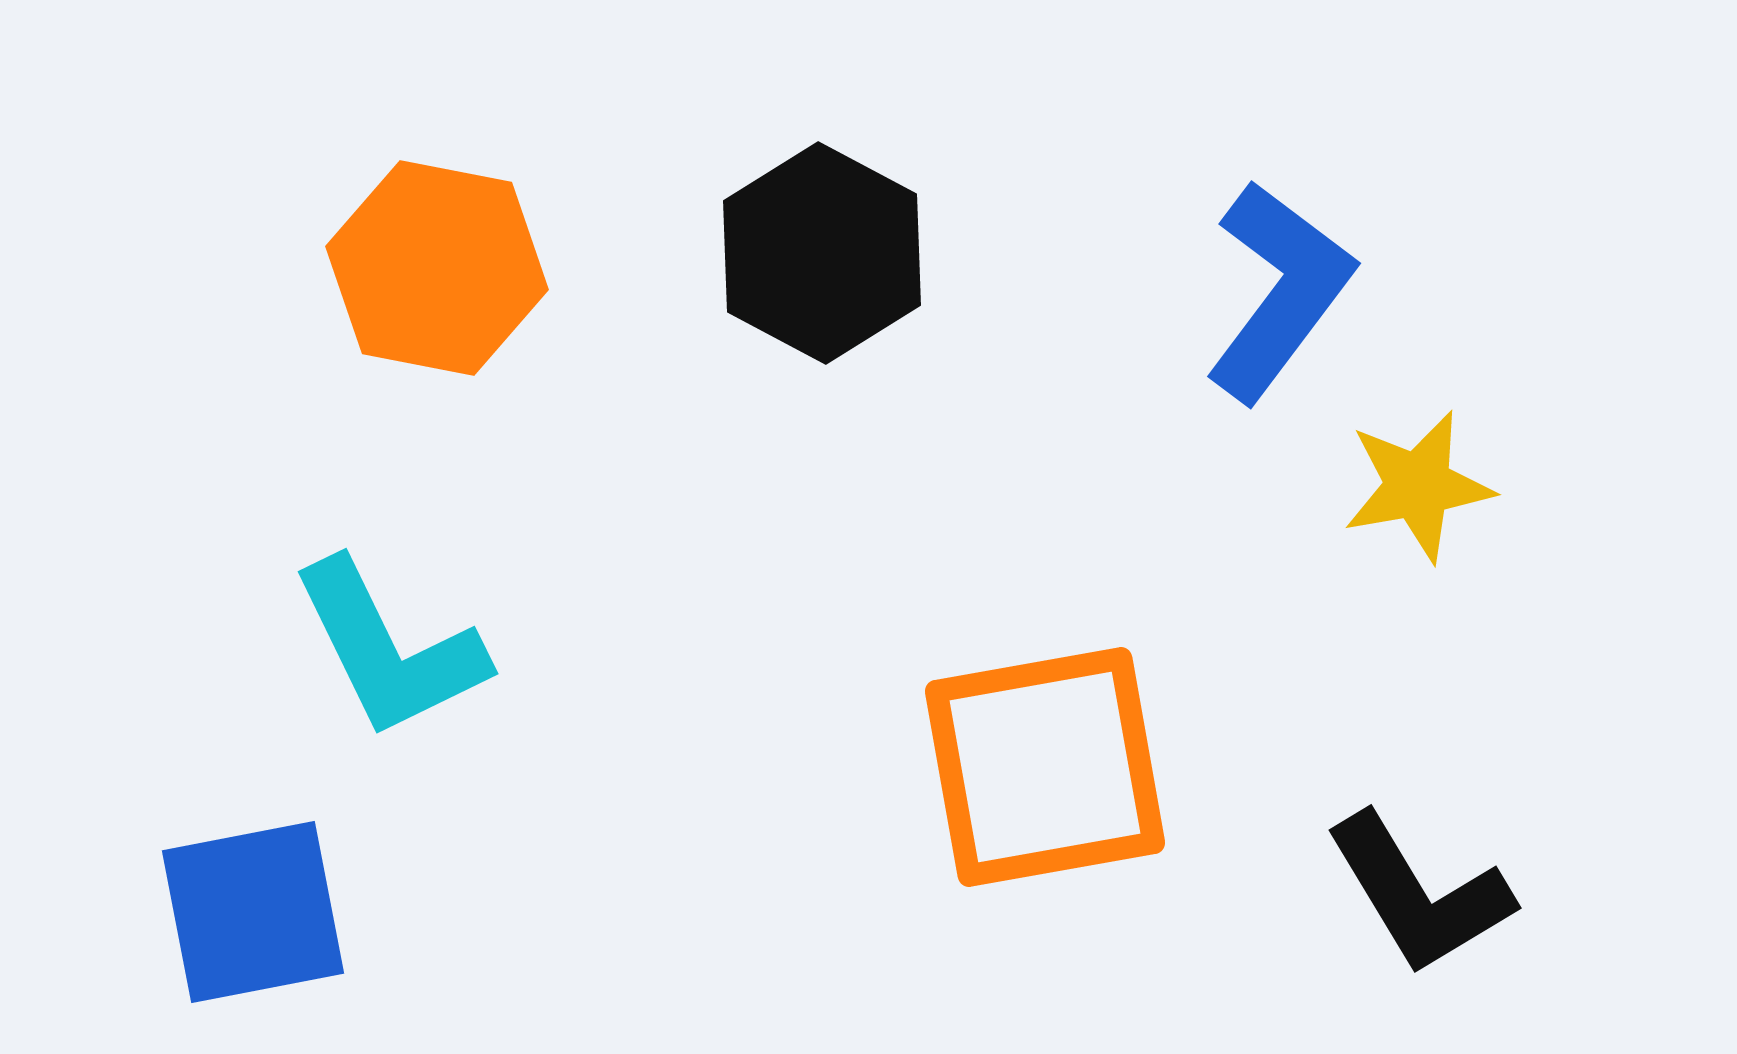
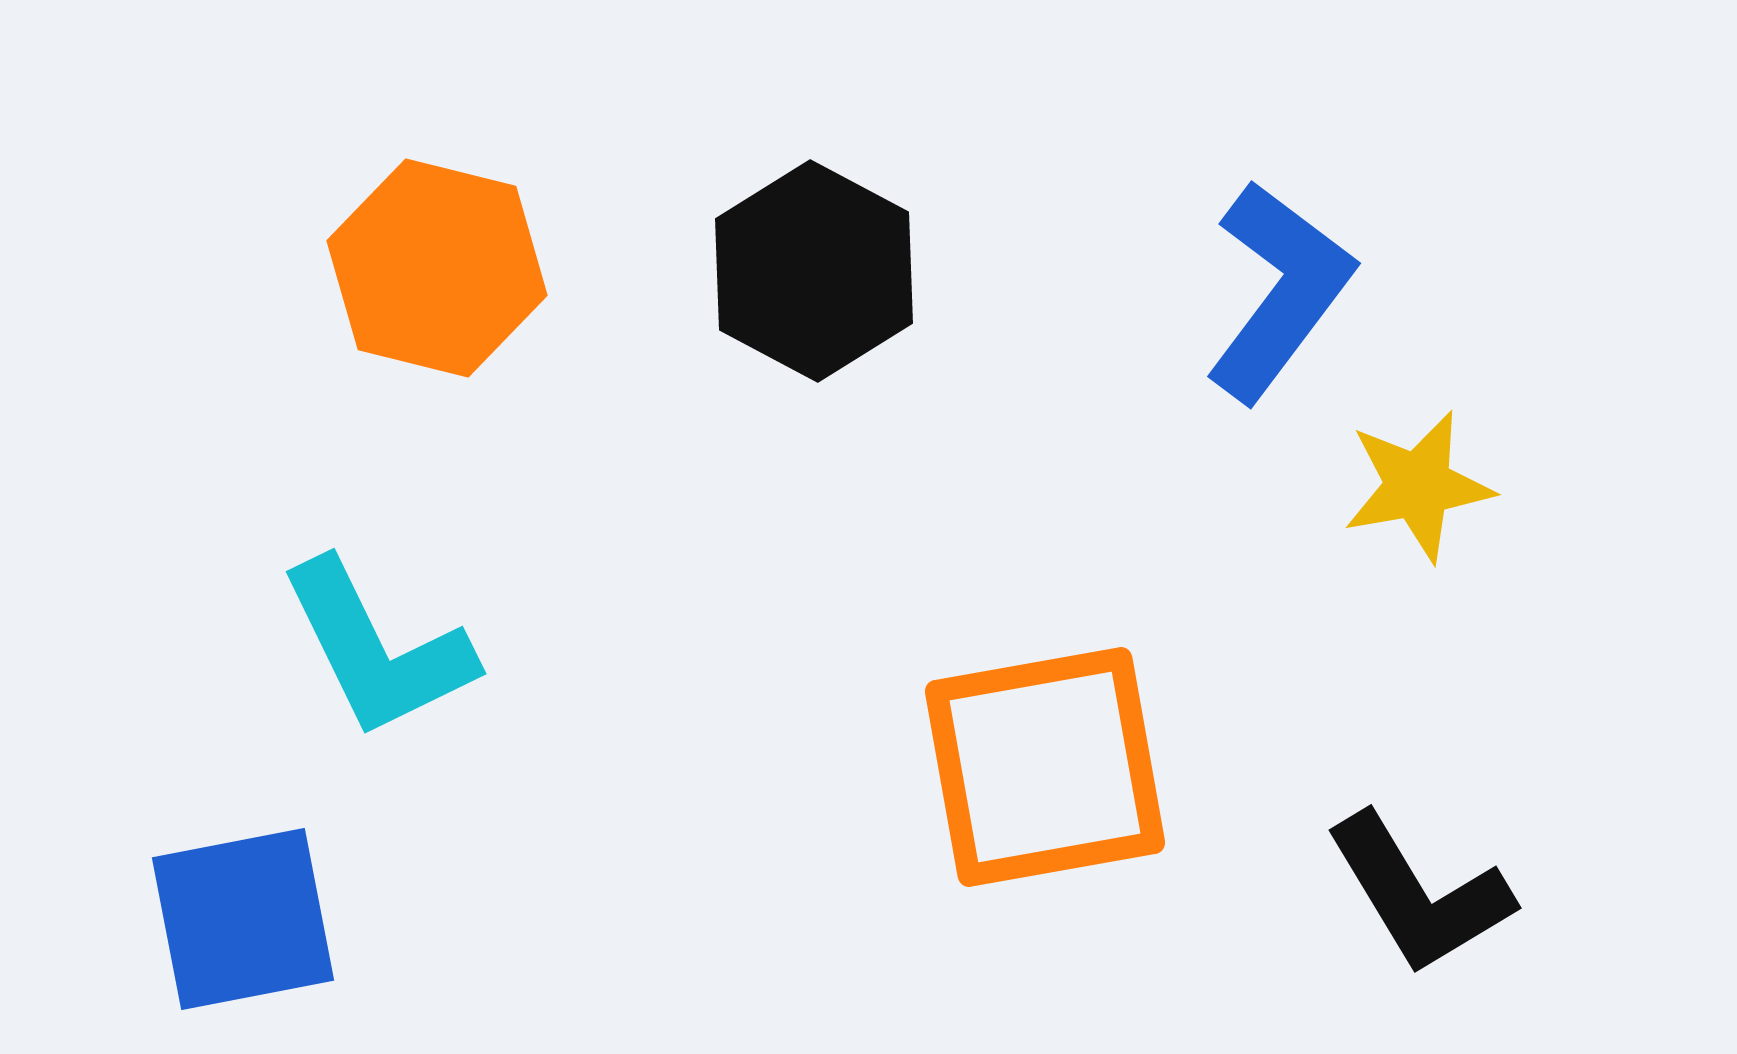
black hexagon: moved 8 px left, 18 px down
orange hexagon: rotated 3 degrees clockwise
cyan L-shape: moved 12 px left
blue square: moved 10 px left, 7 px down
